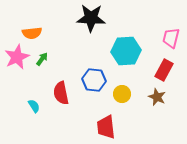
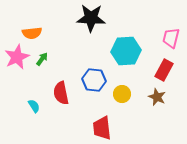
red trapezoid: moved 4 px left, 1 px down
